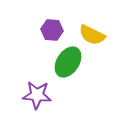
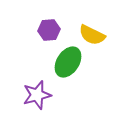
purple hexagon: moved 3 px left; rotated 10 degrees counterclockwise
purple star: rotated 20 degrees counterclockwise
